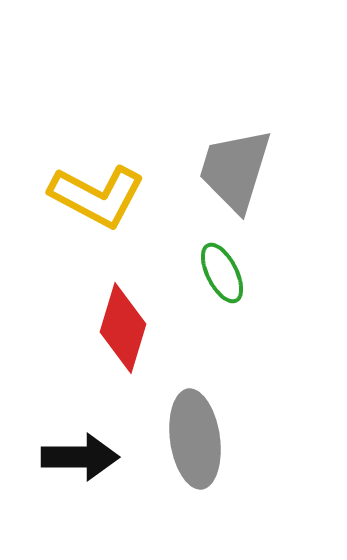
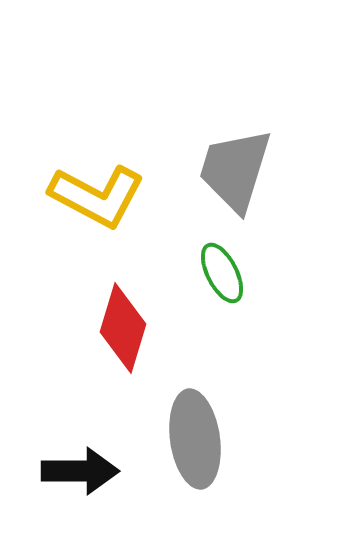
black arrow: moved 14 px down
